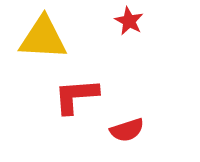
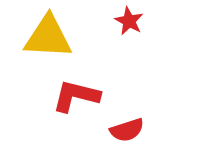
yellow triangle: moved 5 px right, 1 px up
red L-shape: rotated 18 degrees clockwise
